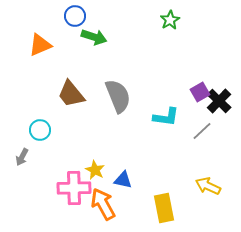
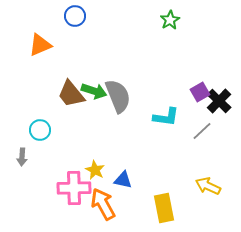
green arrow: moved 54 px down
gray arrow: rotated 24 degrees counterclockwise
